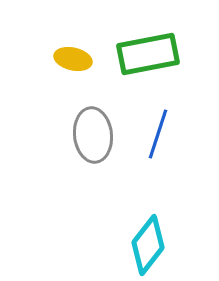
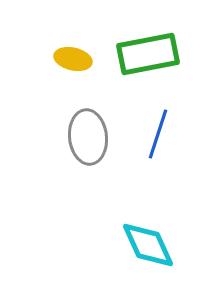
gray ellipse: moved 5 px left, 2 px down
cyan diamond: rotated 62 degrees counterclockwise
